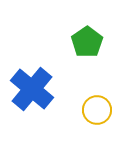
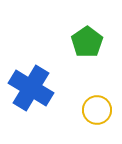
blue cross: moved 1 px left, 1 px up; rotated 9 degrees counterclockwise
